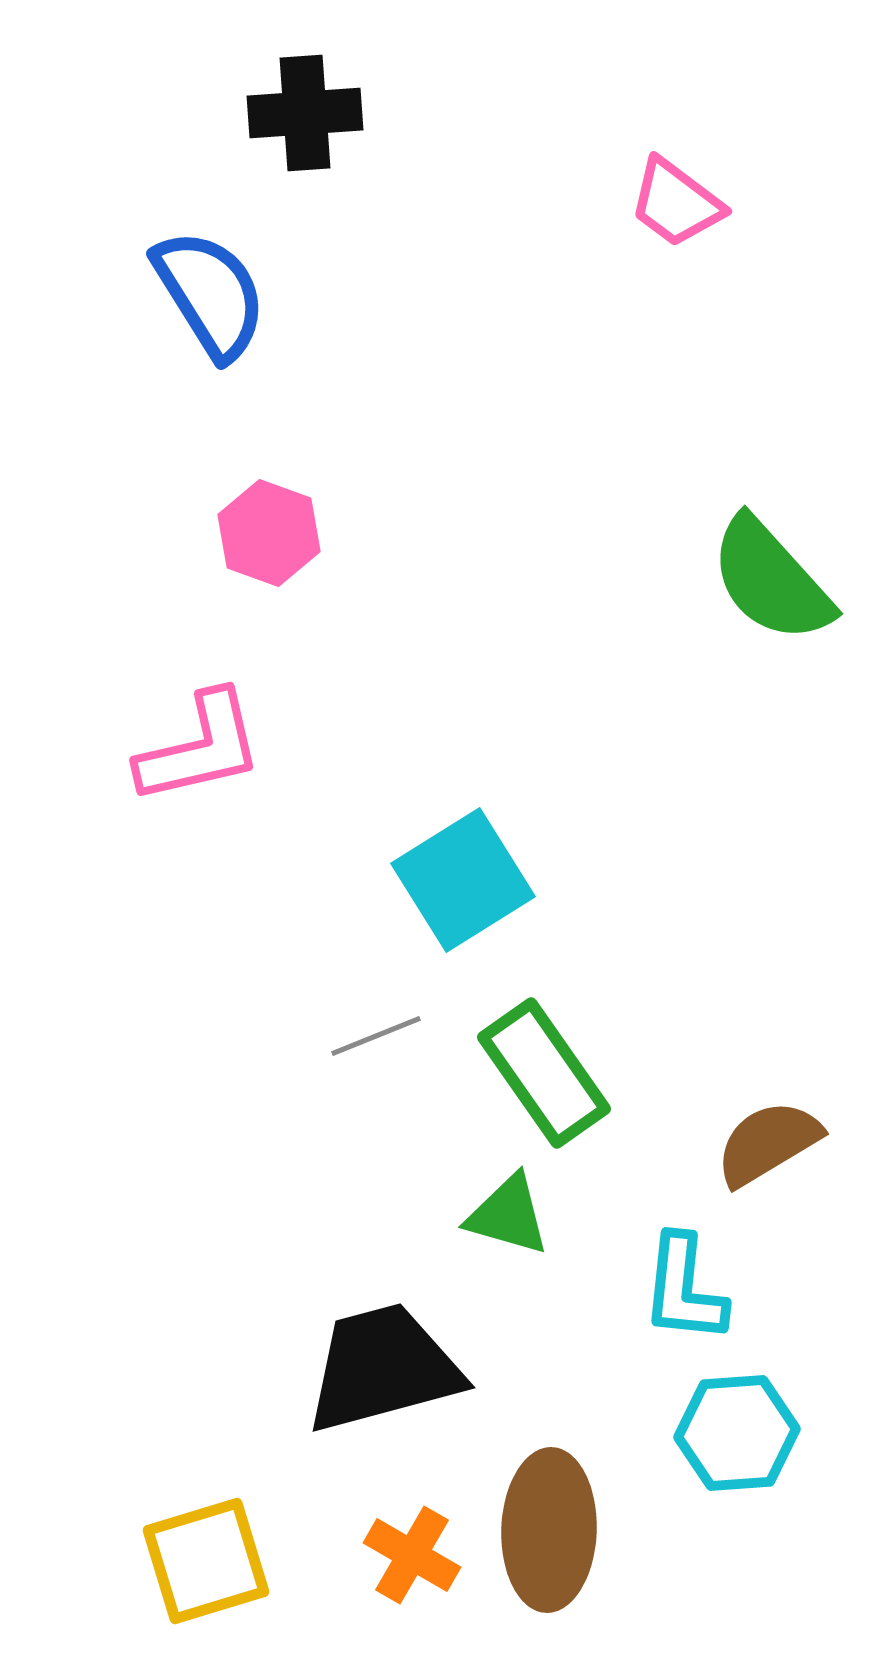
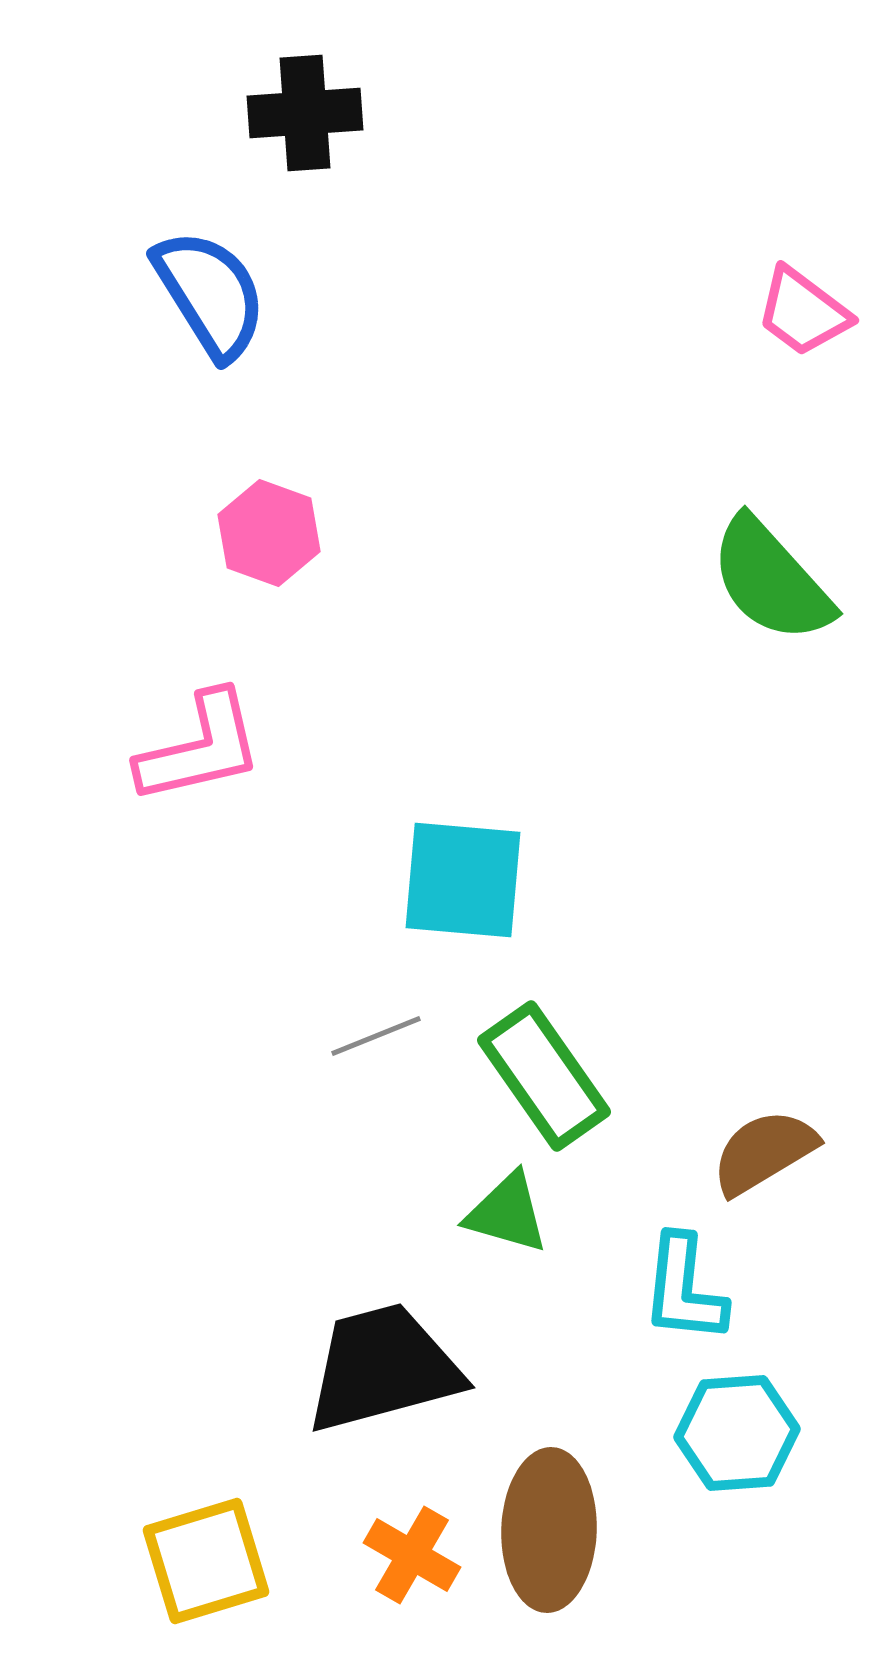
pink trapezoid: moved 127 px right, 109 px down
cyan square: rotated 37 degrees clockwise
green rectangle: moved 3 px down
brown semicircle: moved 4 px left, 9 px down
green triangle: moved 1 px left, 2 px up
